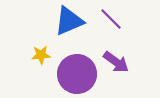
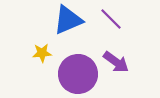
blue triangle: moved 1 px left, 1 px up
yellow star: moved 1 px right, 2 px up
purple circle: moved 1 px right
